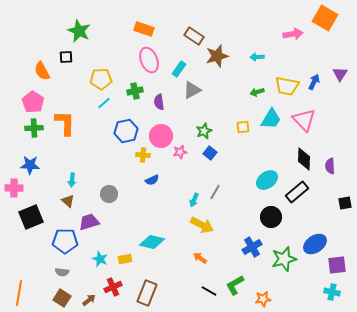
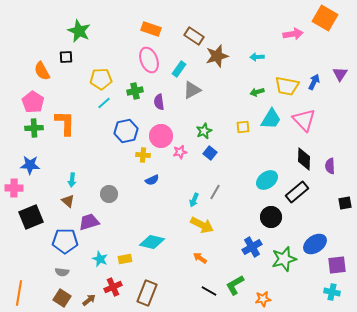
orange rectangle at (144, 29): moved 7 px right
